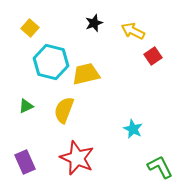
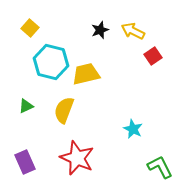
black star: moved 6 px right, 7 px down
